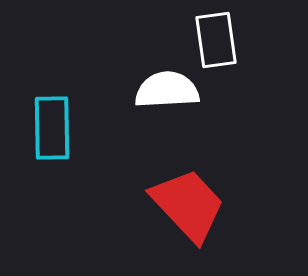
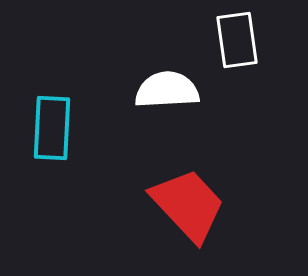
white rectangle: moved 21 px right
cyan rectangle: rotated 4 degrees clockwise
